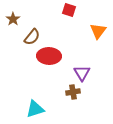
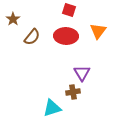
red ellipse: moved 17 px right, 20 px up
cyan triangle: moved 17 px right, 1 px up
